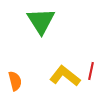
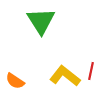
orange semicircle: rotated 138 degrees clockwise
